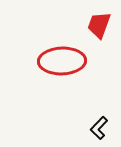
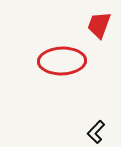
black L-shape: moved 3 px left, 4 px down
